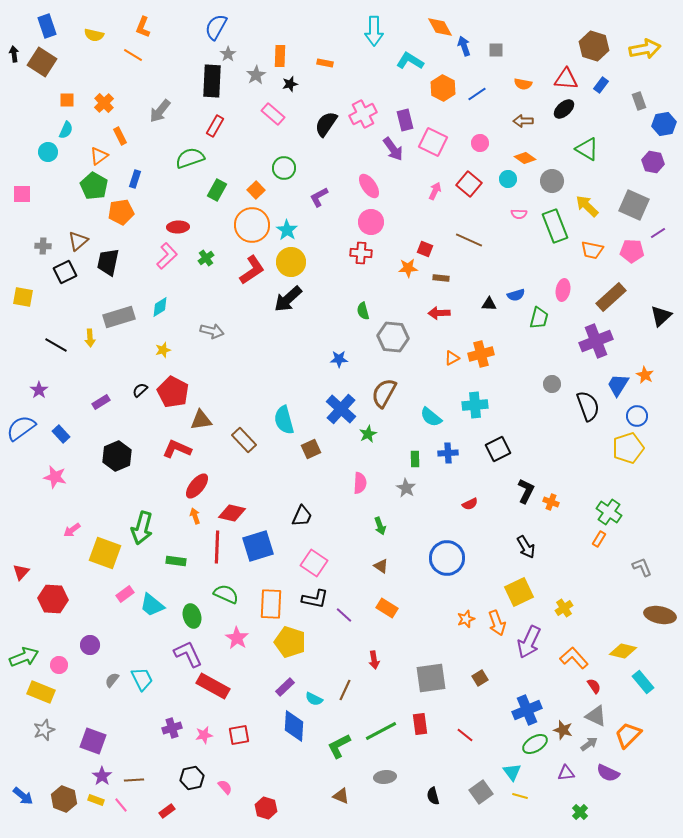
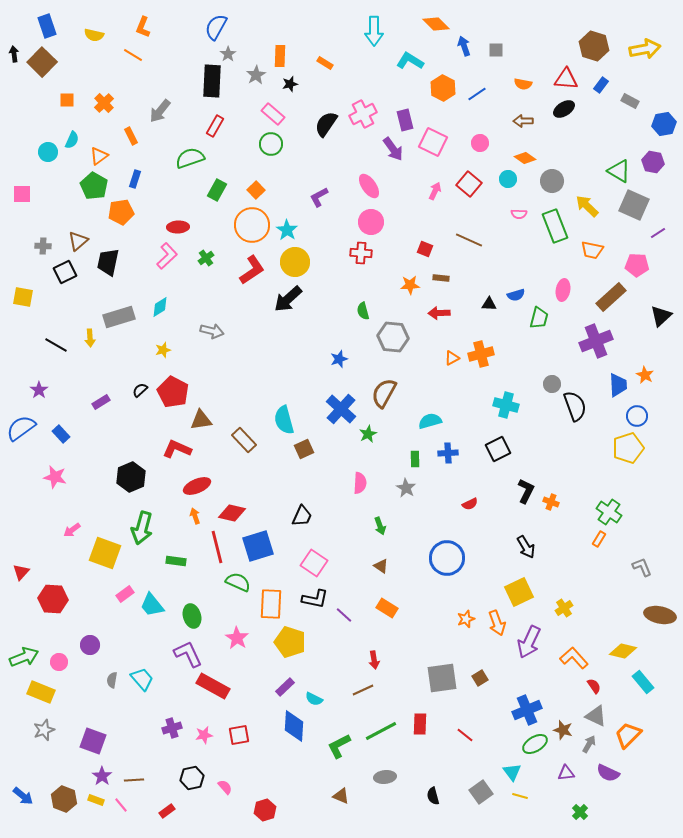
orange diamond at (440, 27): moved 4 px left, 3 px up; rotated 16 degrees counterclockwise
brown square at (42, 62): rotated 12 degrees clockwise
orange rectangle at (325, 63): rotated 21 degrees clockwise
gray rectangle at (639, 101): moved 9 px left; rotated 42 degrees counterclockwise
black ellipse at (564, 109): rotated 10 degrees clockwise
cyan semicircle at (66, 130): moved 6 px right, 10 px down
orange rectangle at (120, 136): moved 11 px right
green triangle at (587, 149): moved 32 px right, 22 px down
green circle at (284, 168): moved 13 px left, 24 px up
pink pentagon at (632, 251): moved 5 px right, 14 px down
yellow circle at (291, 262): moved 4 px right
orange star at (408, 268): moved 2 px right, 17 px down
blue star at (339, 359): rotated 18 degrees counterclockwise
blue trapezoid at (618, 385): rotated 145 degrees clockwise
cyan cross at (475, 405): moved 31 px right; rotated 20 degrees clockwise
black semicircle at (588, 406): moved 13 px left
cyan semicircle at (431, 417): moved 1 px left, 4 px down; rotated 125 degrees clockwise
brown square at (311, 449): moved 7 px left
black hexagon at (117, 456): moved 14 px right, 21 px down
red ellipse at (197, 486): rotated 28 degrees clockwise
red line at (217, 547): rotated 16 degrees counterclockwise
green semicircle at (226, 594): moved 12 px right, 12 px up
cyan trapezoid at (152, 605): rotated 12 degrees clockwise
pink circle at (59, 665): moved 3 px up
gray square at (431, 678): moved 11 px right
cyan trapezoid at (142, 679): rotated 15 degrees counterclockwise
gray semicircle at (112, 680): rotated 28 degrees counterclockwise
brown line at (345, 690): moved 18 px right; rotated 40 degrees clockwise
red rectangle at (420, 724): rotated 10 degrees clockwise
gray arrow at (589, 744): rotated 24 degrees counterclockwise
red hexagon at (266, 808): moved 1 px left, 2 px down; rotated 25 degrees clockwise
